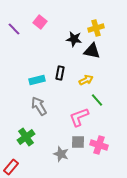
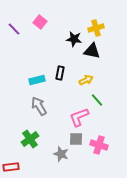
green cross: moved 4 px right, 2 px down
gray square: moved 2 px left, 3 px up
red rectangle: rotated 42 degrees clockwise
